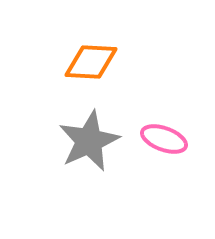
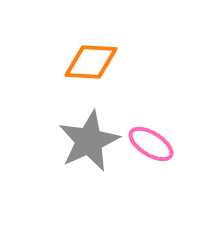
pink ellipse: moved 13 px left, 5 px down; rotated 12 degrees clockwise
